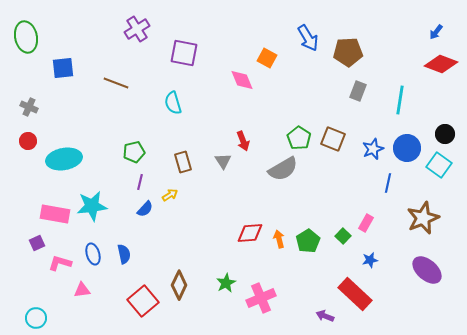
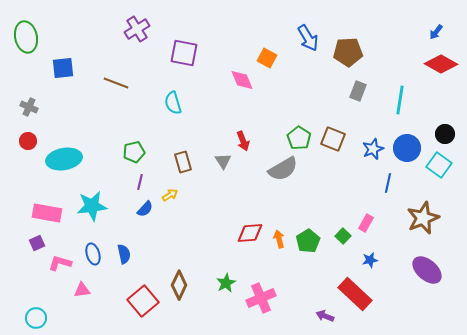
red diamond at (441, 64): rotated 8 degrees clockwise
pink rectangle at (55, 214): moved 8 px left, 1 px up
